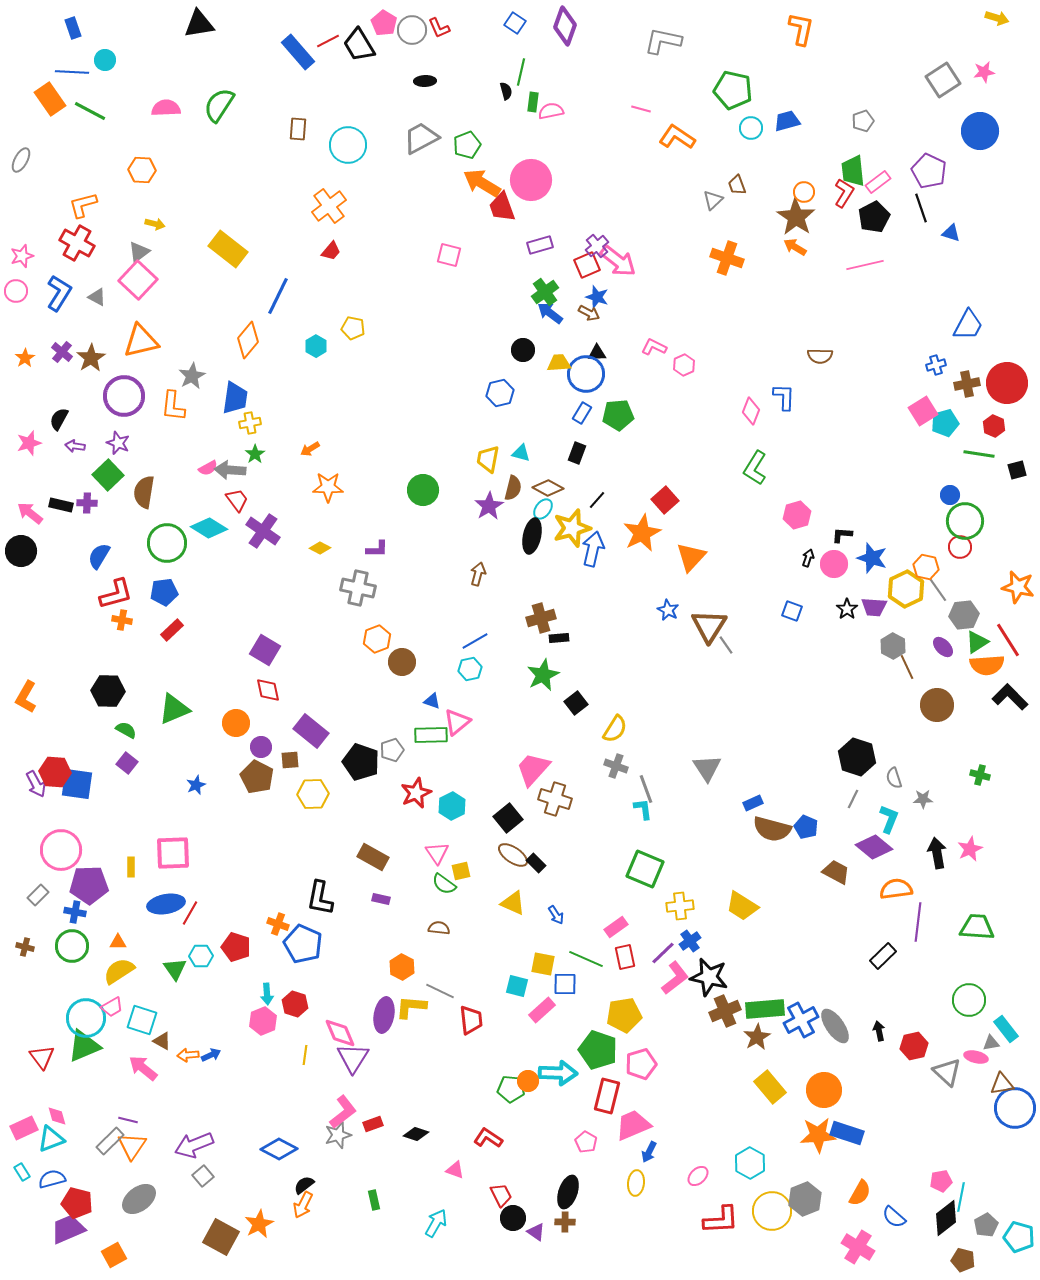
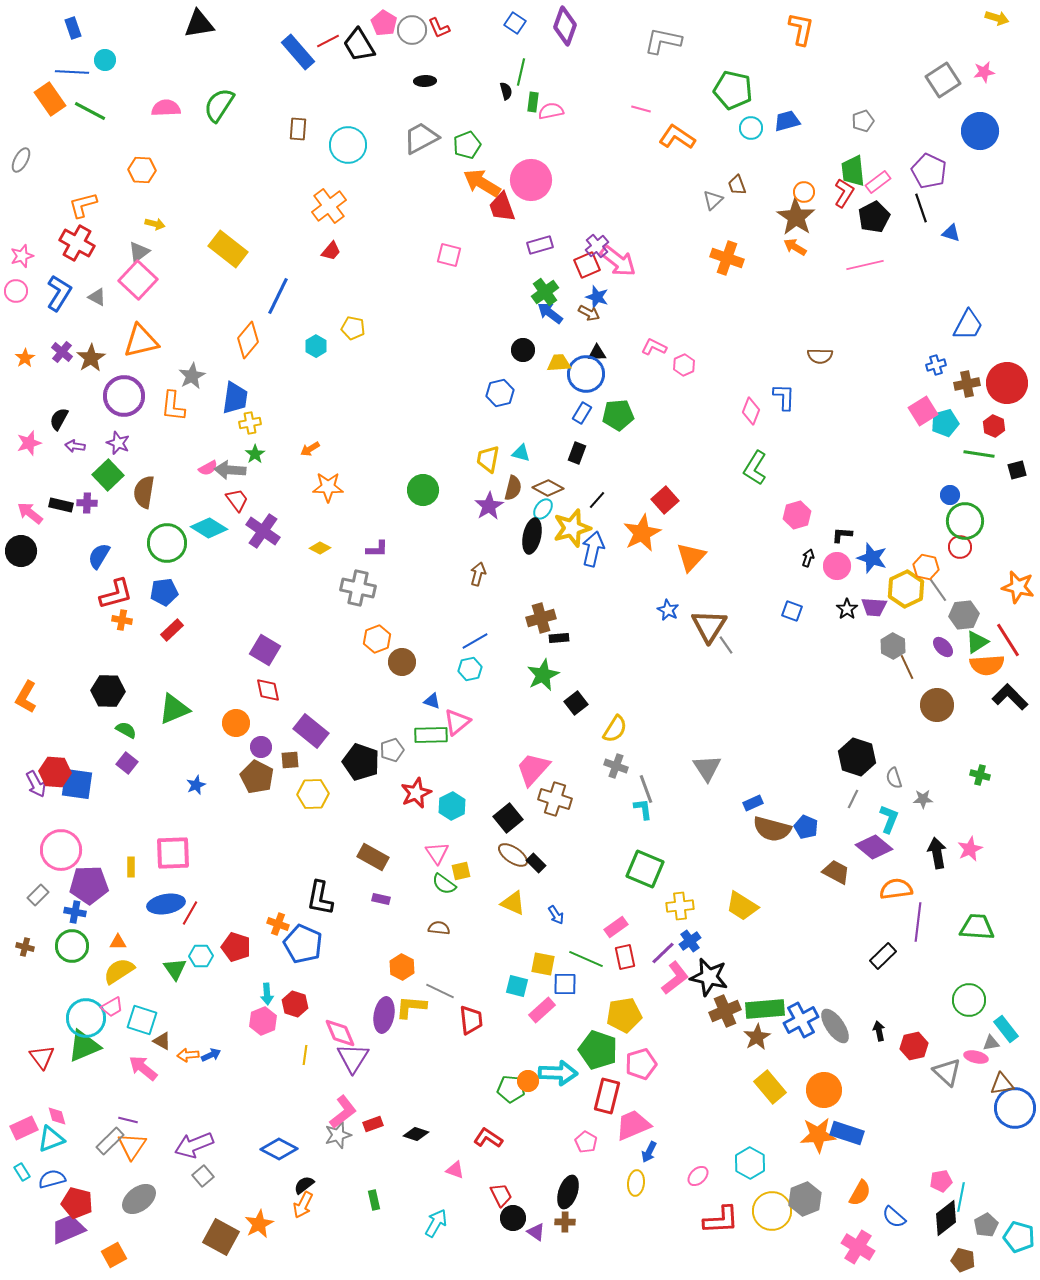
pink circle at (834, 564): moved 3 px right, 2 px down
